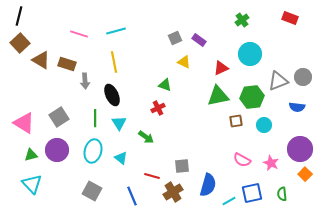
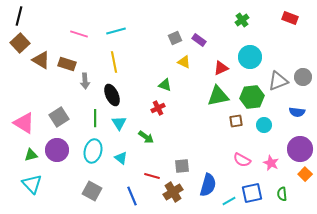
cyan circle at (250, 54): moved 3 px down
blue semicircle at (297, 107): moved 5 px down
